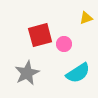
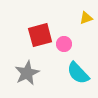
cyan semicircle: rotated 80 degrees clockwise
